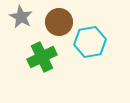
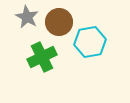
gray star: moved 6 px right
